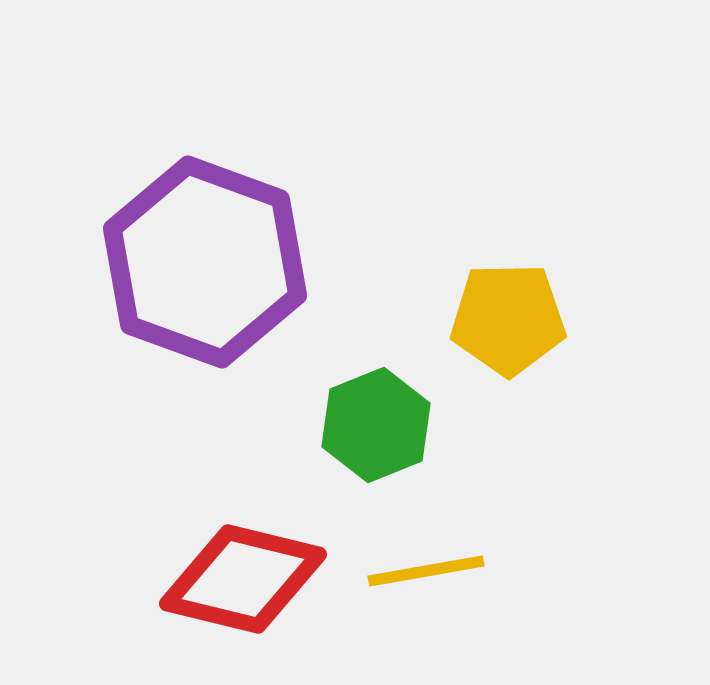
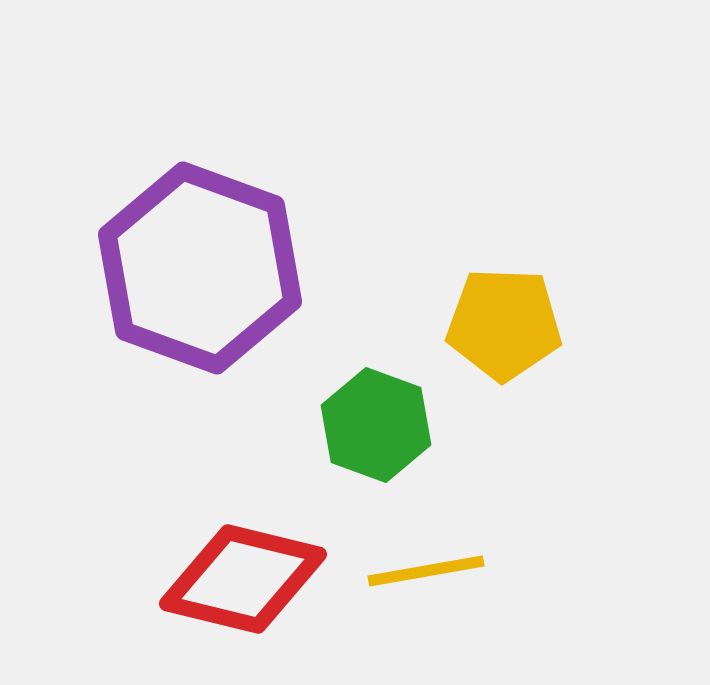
purple hexagon: moved 5 px left, 6 px down
yellow pentagon: moved 4 px left, 5 px down; rotated 3 degrees clockwise
green hexagon: rotated 18 degrees counterclockwise
